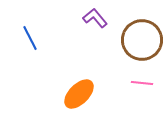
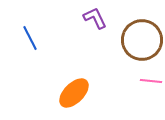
purple L-shape: rotated 15 degrees clockwise
pink line: moved 9 px right, 2 px up
orange ellipse: moved 5 px left, 1 px up
